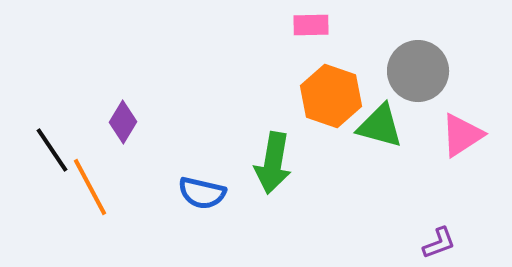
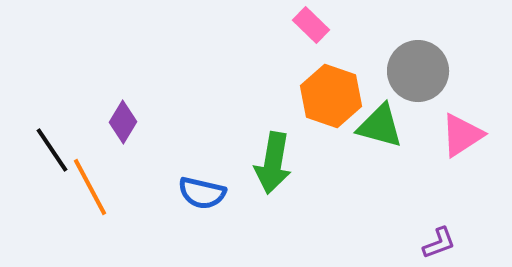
pink rectangle: rotated 45 degrees clockwise
